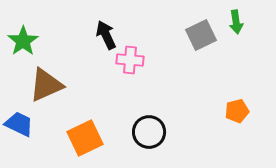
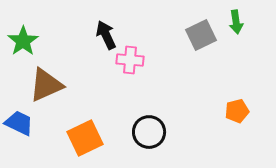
blue trapezoid: moved 1 px up
